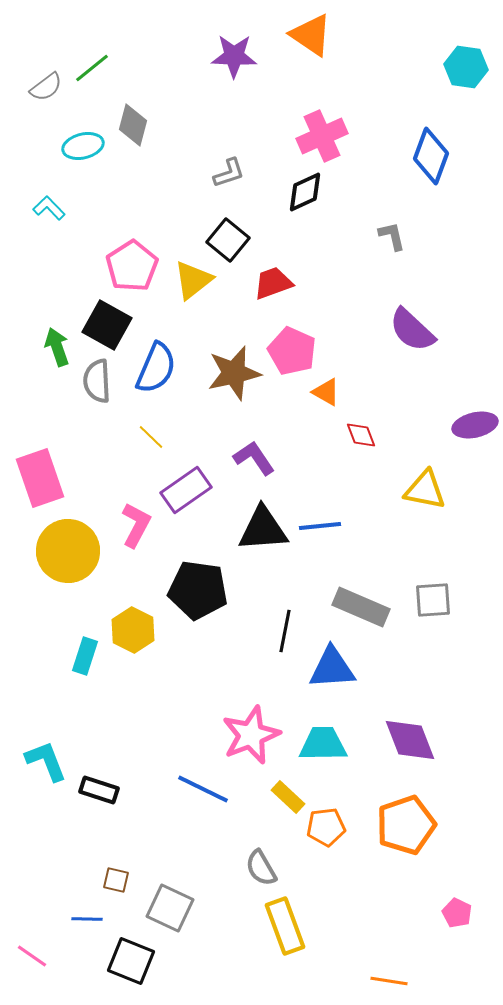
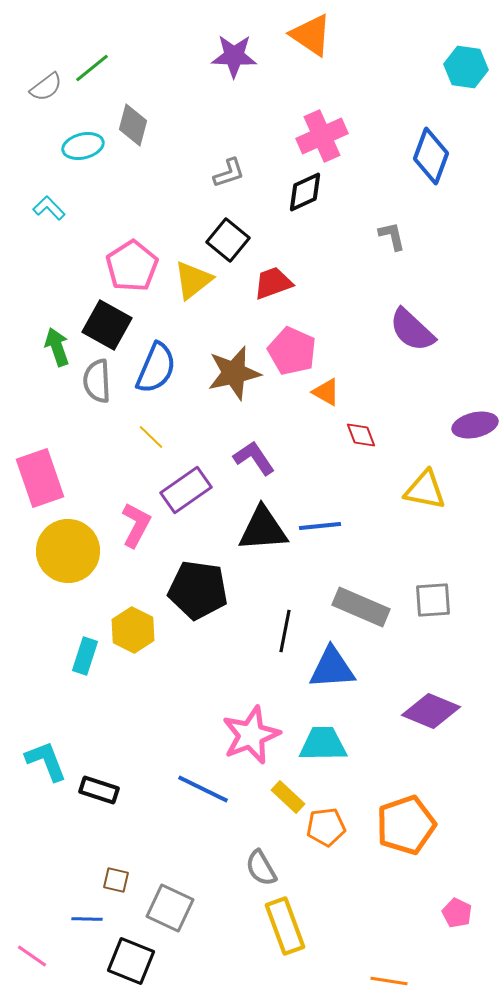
purple diamond at (410, 740): moved 21 px right, 29 px up; rotated 46 degrees counterclockwise
